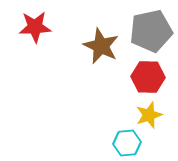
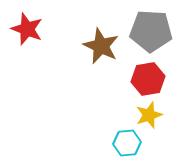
red star: moved 8 px left, 2 px down; rotated 24 degrees clockwise
gray pentagon: rotated 15 degrees clockwise
red hexagon: moved 2 px down; rotated 12 degrees counterclockwise
